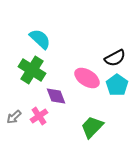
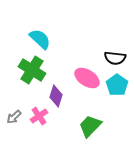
black semicircle: rotated 35 degrees clockwise
purple diamond: rotated 40 degrees clockwise
green trapezoid: moved 2 px left, 1 px up
